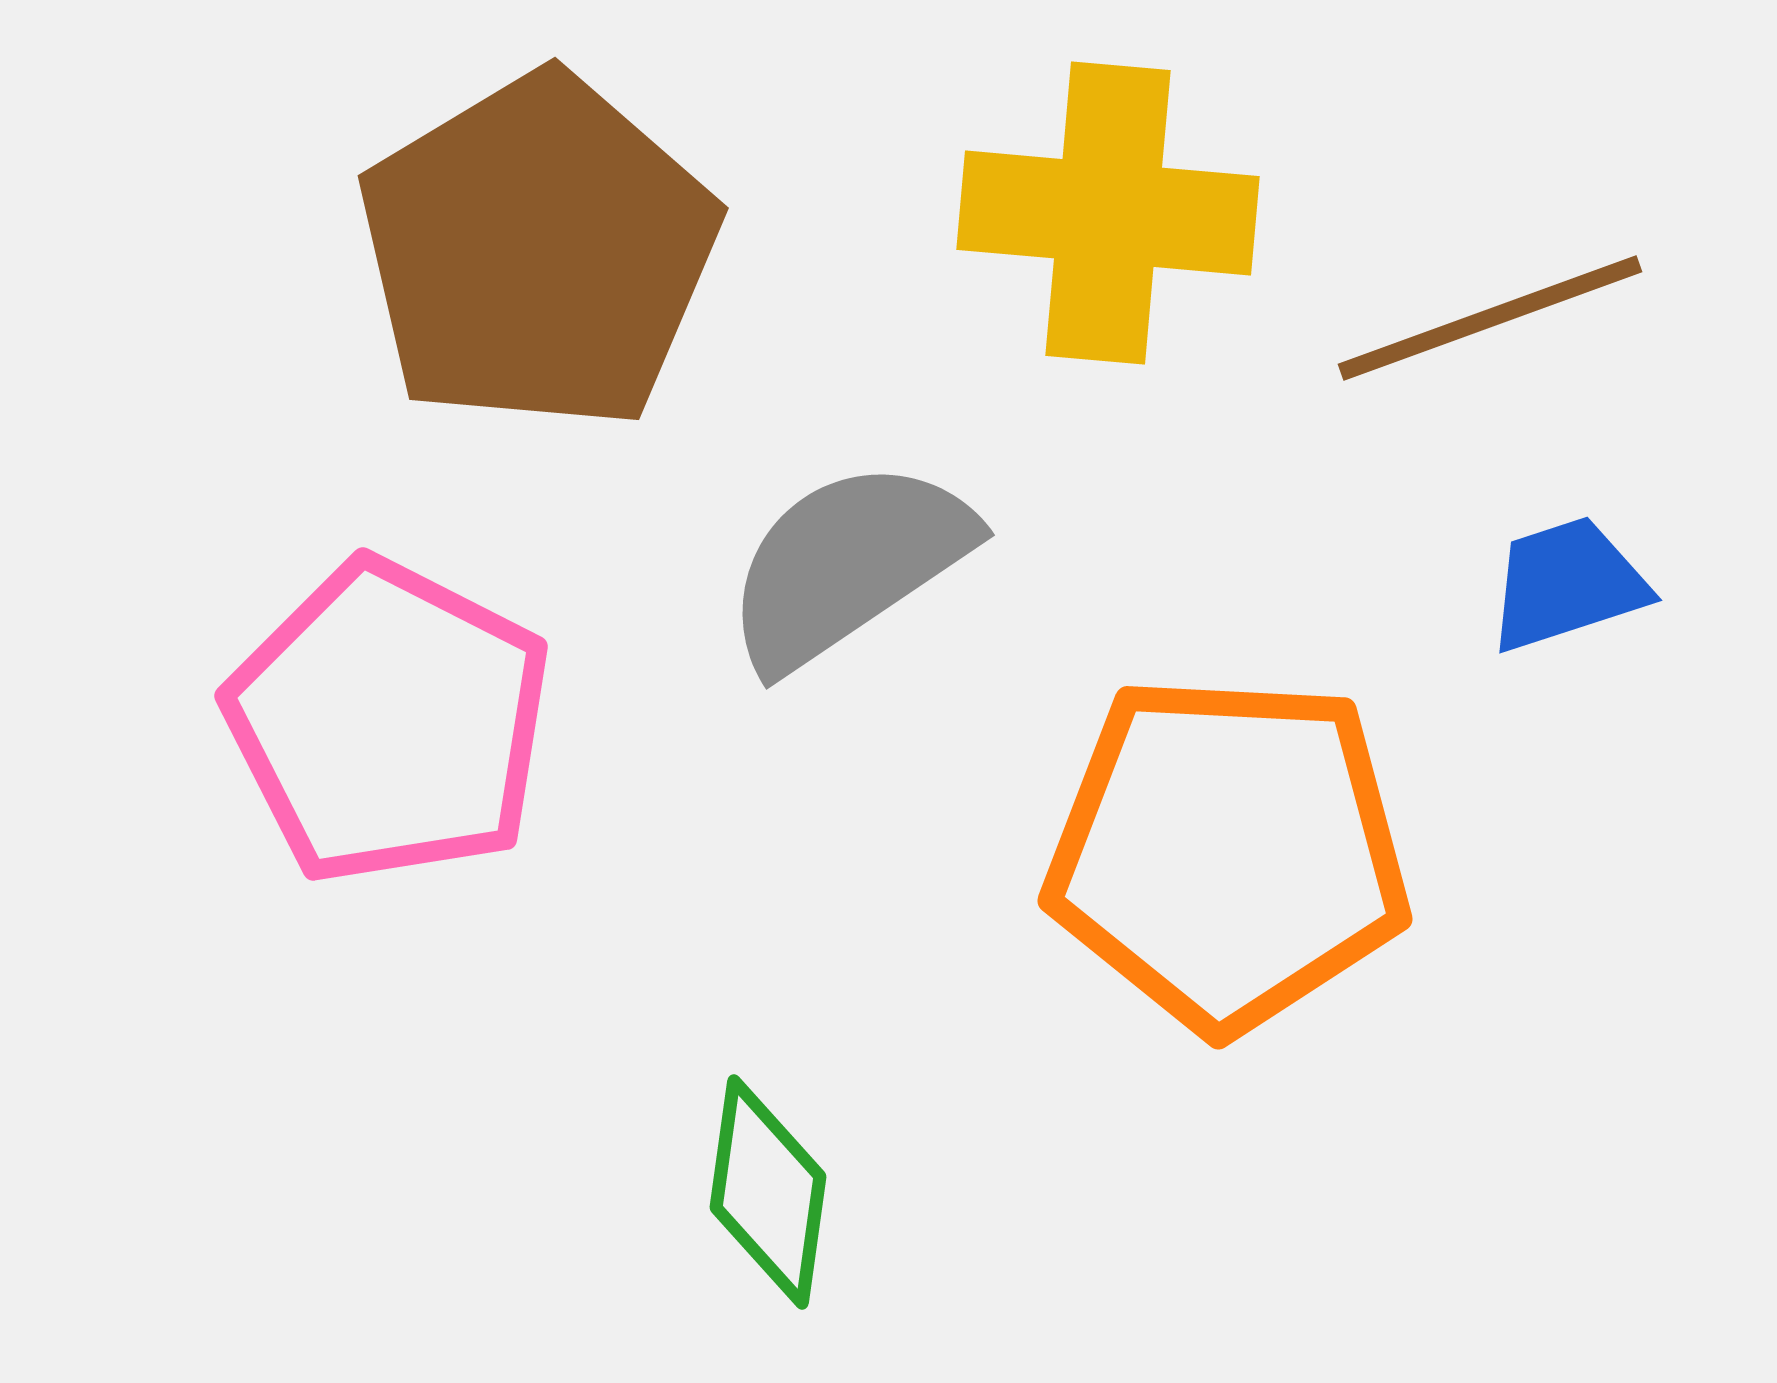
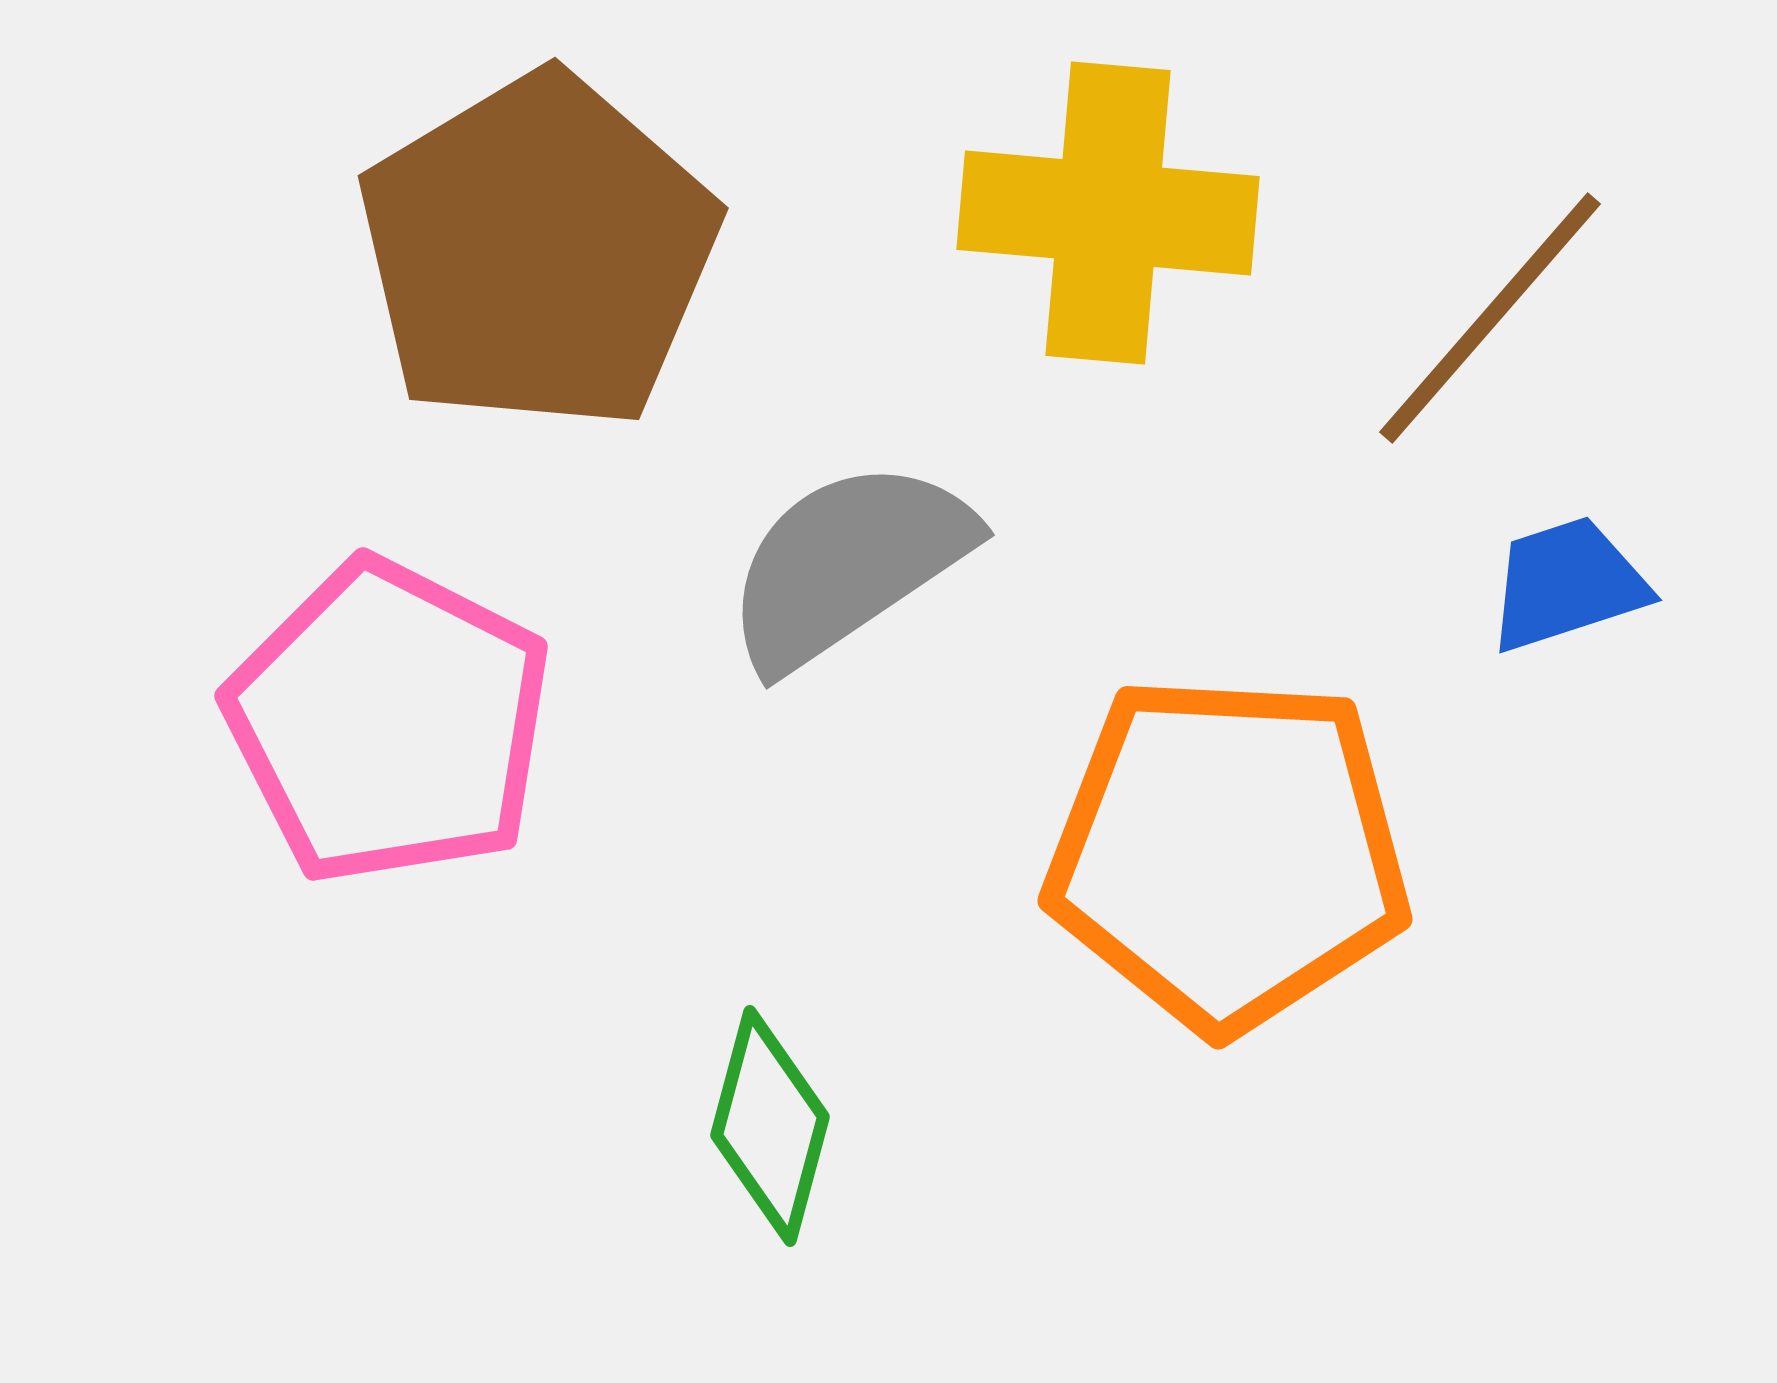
brown line: rotated 29 degrees counterclockwise
green diamond: moved 2 px right, 66 px up; rotated 7 degrees clockwise
